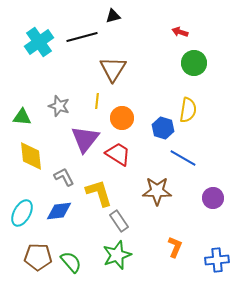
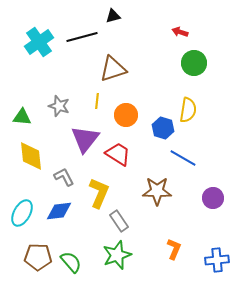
brown triangle: rotated 40 degrees clockwise
orange circle: moved 4 px right, 3 px up
yellow L-shape: rotated 40 degrees clockwise
orange L-shape: moved 1 px left, 2 px down
